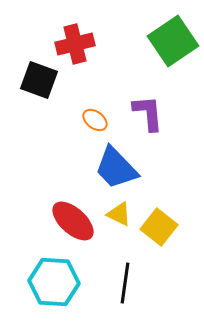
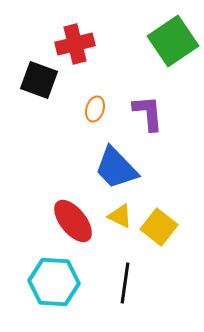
orange ellipse: moved 11 px up; rotated 70 degrees clockwise
yellow triangle: moved 1 px right, 2 px down
red ellipse: rotated 9 degrees clockwise
